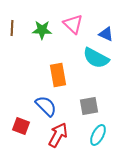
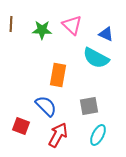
pink triangle: moved 1 px left, 1 px down
brown line: moved 1 px left, 4 px up
orange rectangle: rotated 20 degrees clockwise
